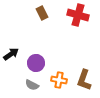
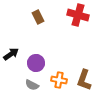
brown rectangle: moved 4 px left, 4 px down
